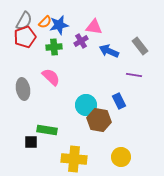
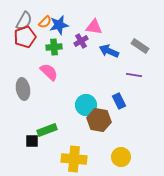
gray rectangle: rotated 18 degrees counterclockwise
pink semicircle: moved 2 px left, 5 px up
green rectangle: rotated 30 degrees counterclockwise
black square: moved 1 px right, 1 px up
